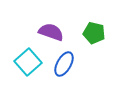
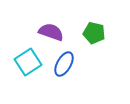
cyan square: rotated 8 degrees clockwise
